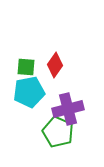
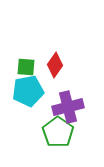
cyan pentagon: moved 1 px left, 1 px up
purple cross: moved 2 px up
green pentagon: rotated 12 degrees clockwise
